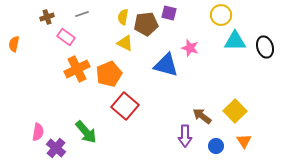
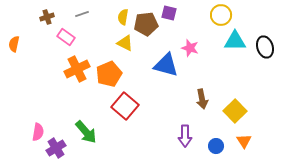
brown arrow: moved 17 px up; rotated 138 degrees counterclockwise
purple cross: rotated 18 degrees clockwise
